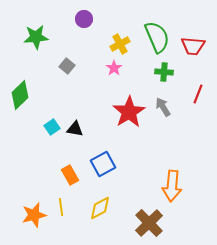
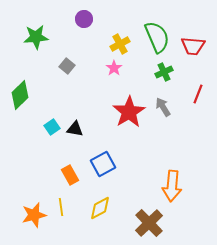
green cross: rotated 30 degrees counterclockwise
